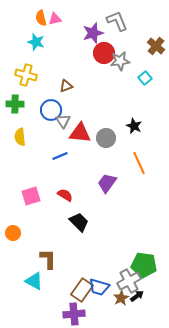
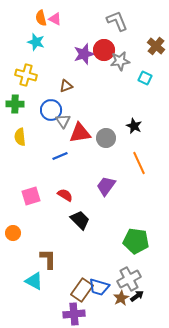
pink triangle: rotated 40 degrees clockwise
purple star: moved 9 px left, 21 px down
red circle: moved 3 px up
cyan square: rotated 24 degrees counterclockwise
red triangle: rotated 15 degrees counterclockwise
purple trapezoid: moved 1 px left, 3 px down
black trapezoid: moved 1 px right, 2 px up
green pentagon: moved 8 px left, 24 px up
gray cross: moved 2 px up
